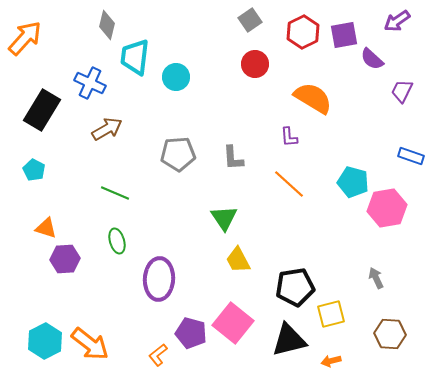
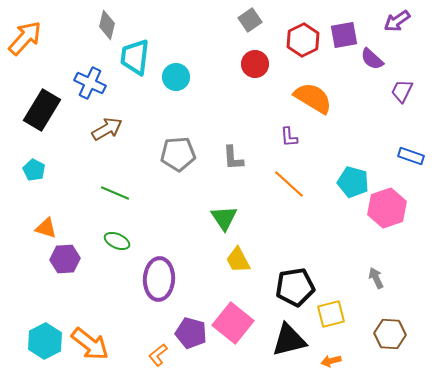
red hexagon at (303, 32): moved 8 px down
pink hexagon at (387, 208): rotated 9 degrees counterclockwise
green ellipse at (117, 241): rotated 50 degrees counterclockwise
